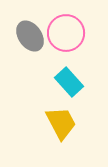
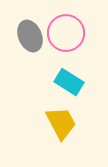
gray ellipse: rotated 12 degrees clockwise
cyan rectangle: rotated 16 degrees counterclockwise
